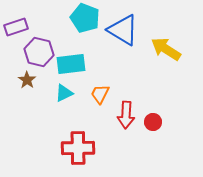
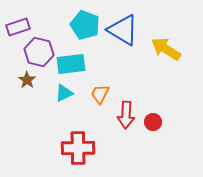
cyan pentagon: moved 7 px down
purple rectangle: moved 2 px right
